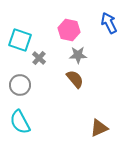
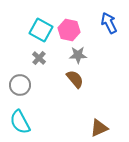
cyan square: moved 21 px right, 10 px up; rotated 10 degrees clockwise
